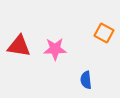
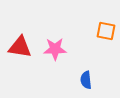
orange square: moved 2 px right, 2 px up; rotated 18 degrees counterclockwise
red triangle: moved 1 px right, 1 px down
